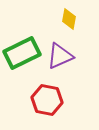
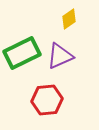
yellow diamond: rotated 45 degrees clockwise
red hexagon: rotated 16 degrees counterclockwise
